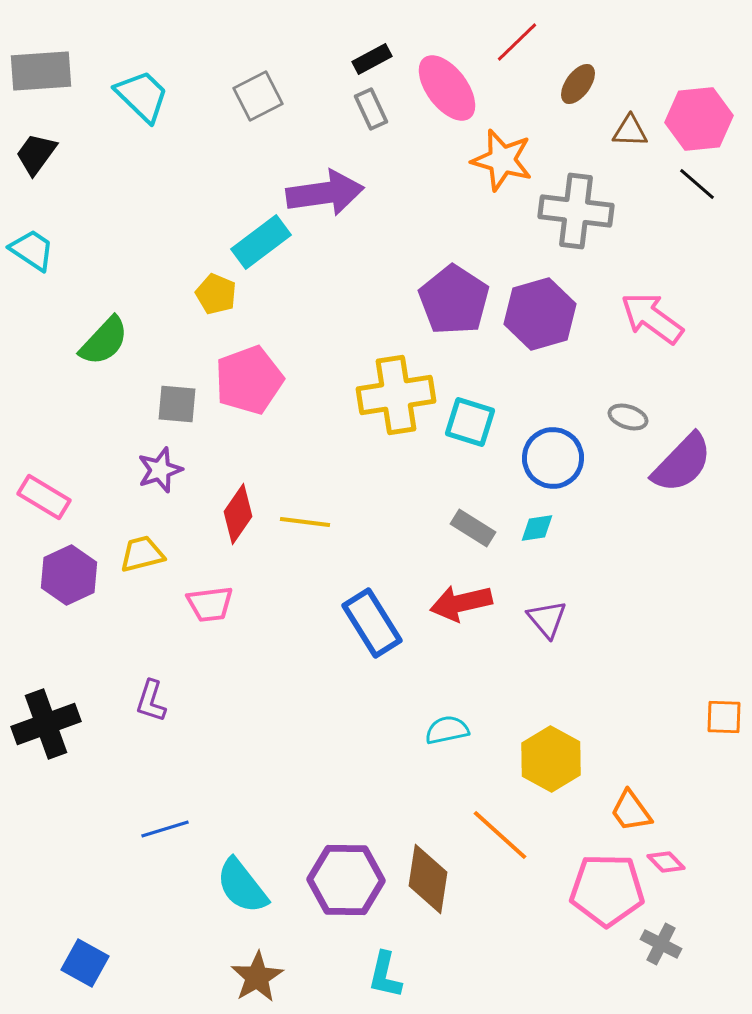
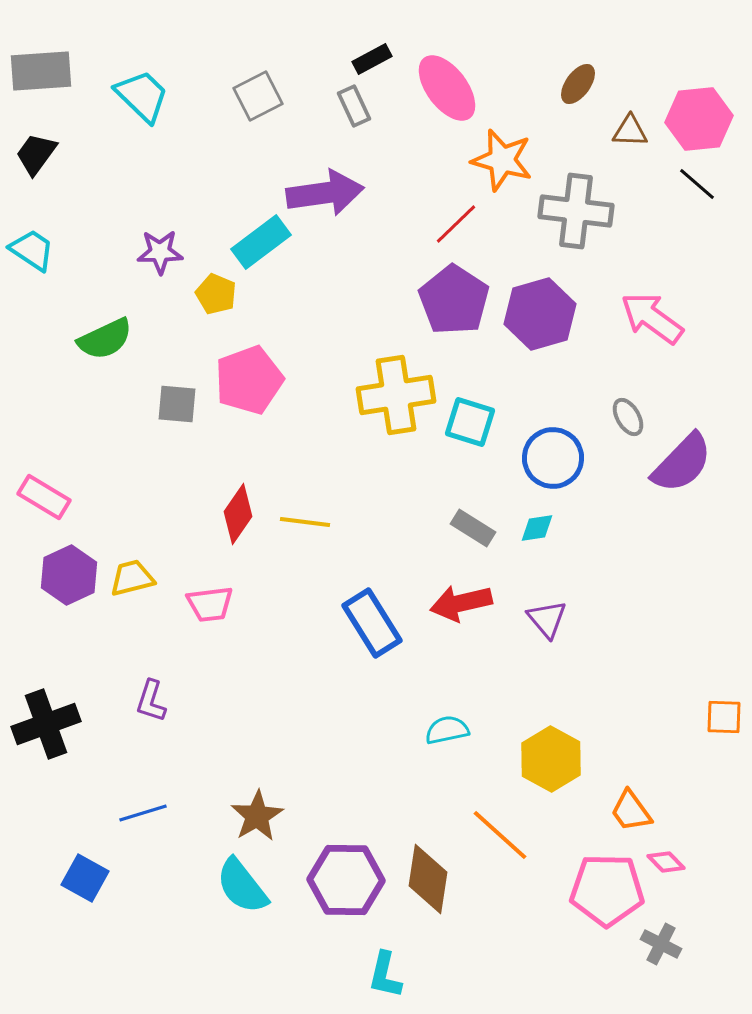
red line at (517, 42): moved 61 px left, 182 px down
gray rectangle at (371, 109): moved 17 px left, 3 px up
green semicircle at (104, 341): moved 1 px right, 2 px up; rotated 22 degrees clockwise
gray ellipse at (628, 417): rotated 42 degrees clockwise
purple star at (160, 470): moved 218 px up; rotated 18 degrees clockwise
yellow trapezoid at (142, 554): moved 10 px left, 24 px down
blue line at (165, 829): moved 22 px left, 16 px up
blue square at (85, 963): moved 85 px up
brown star at (257, 977): moved 161 px up
